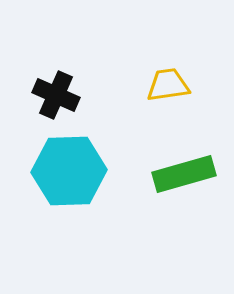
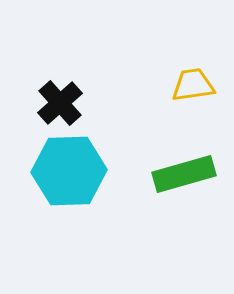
yellow trapezoid: moved 25 px right
black cross: moved 4 px right, 8 px down; rotated 24 degrees clockwise
